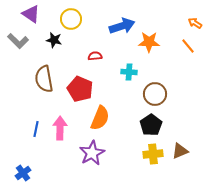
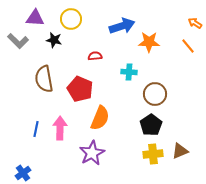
purple triangle: moved 4 px right, 4 px down; rotated 30 degrees counterclockwise
